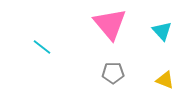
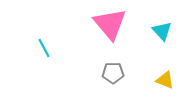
cyan line: moved 2 px right, 1 px down; rotated 24 degrees clockwise
